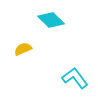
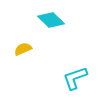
cyan L-shape: rotated 72 degrees counterclockwise
